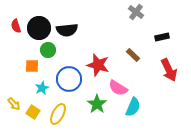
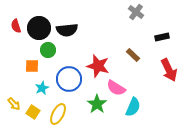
red star: moved 1 px down
pink semicircle: moved 2 px left
